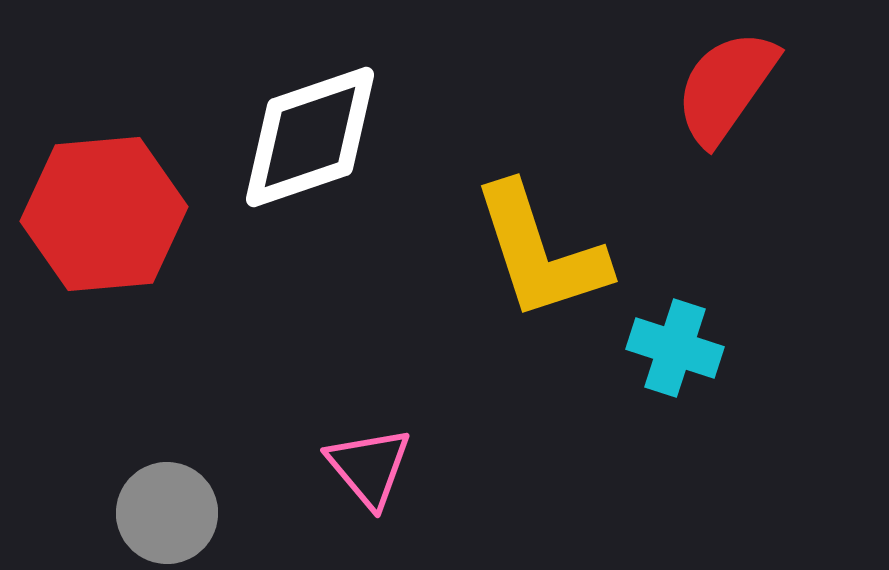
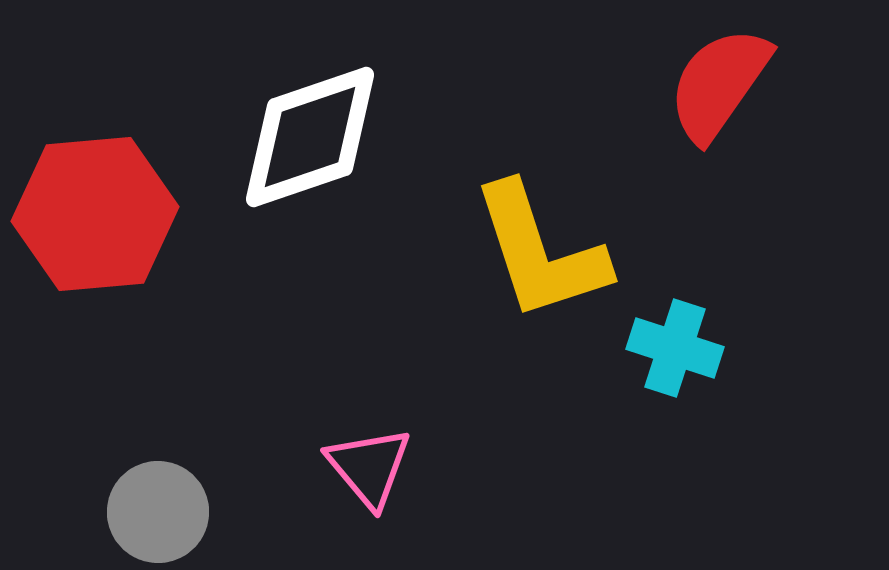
red semicircle: moved 7 px left, 3 px up
red hexagon: moved 9 px left
gray circle: moved 9 px left, 1 px up
